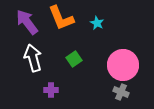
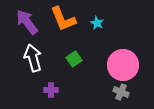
orange L-shape: moved 2 px right, 1 px down
